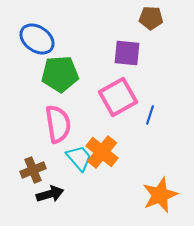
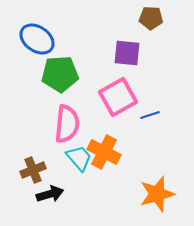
blue line: rotated 54 degrees clockwise
pink semicircle: moved 9 px right; rotated 15 degrees clockwise
orange cross: moved 2 px right; rotated 12 degrees counterclockwise
orange star: moved 3 px left, 1 px up; rotated 6 degrees clockwise
